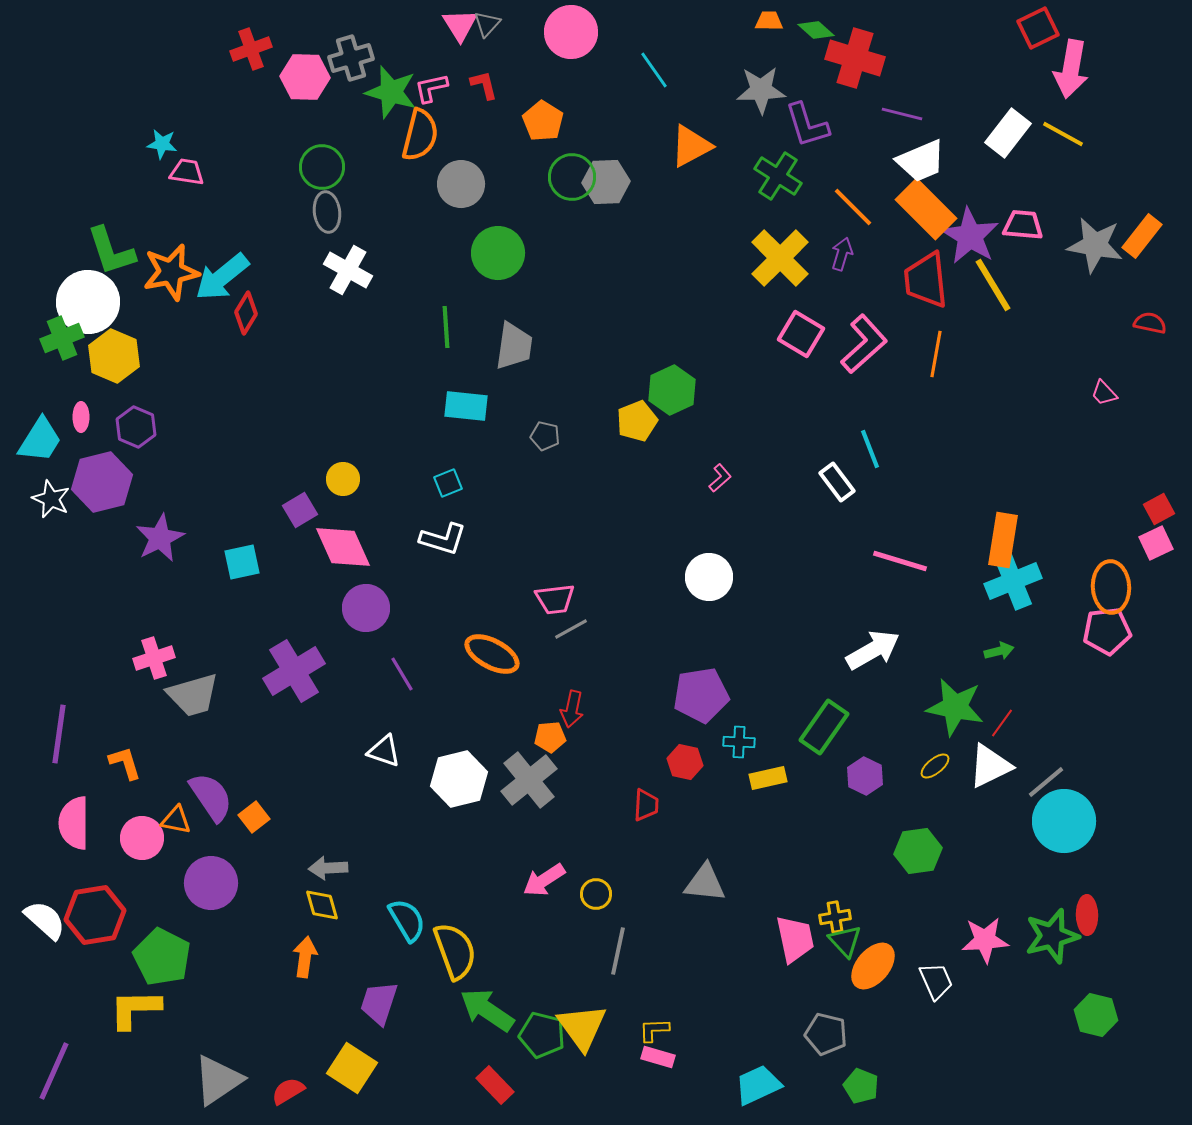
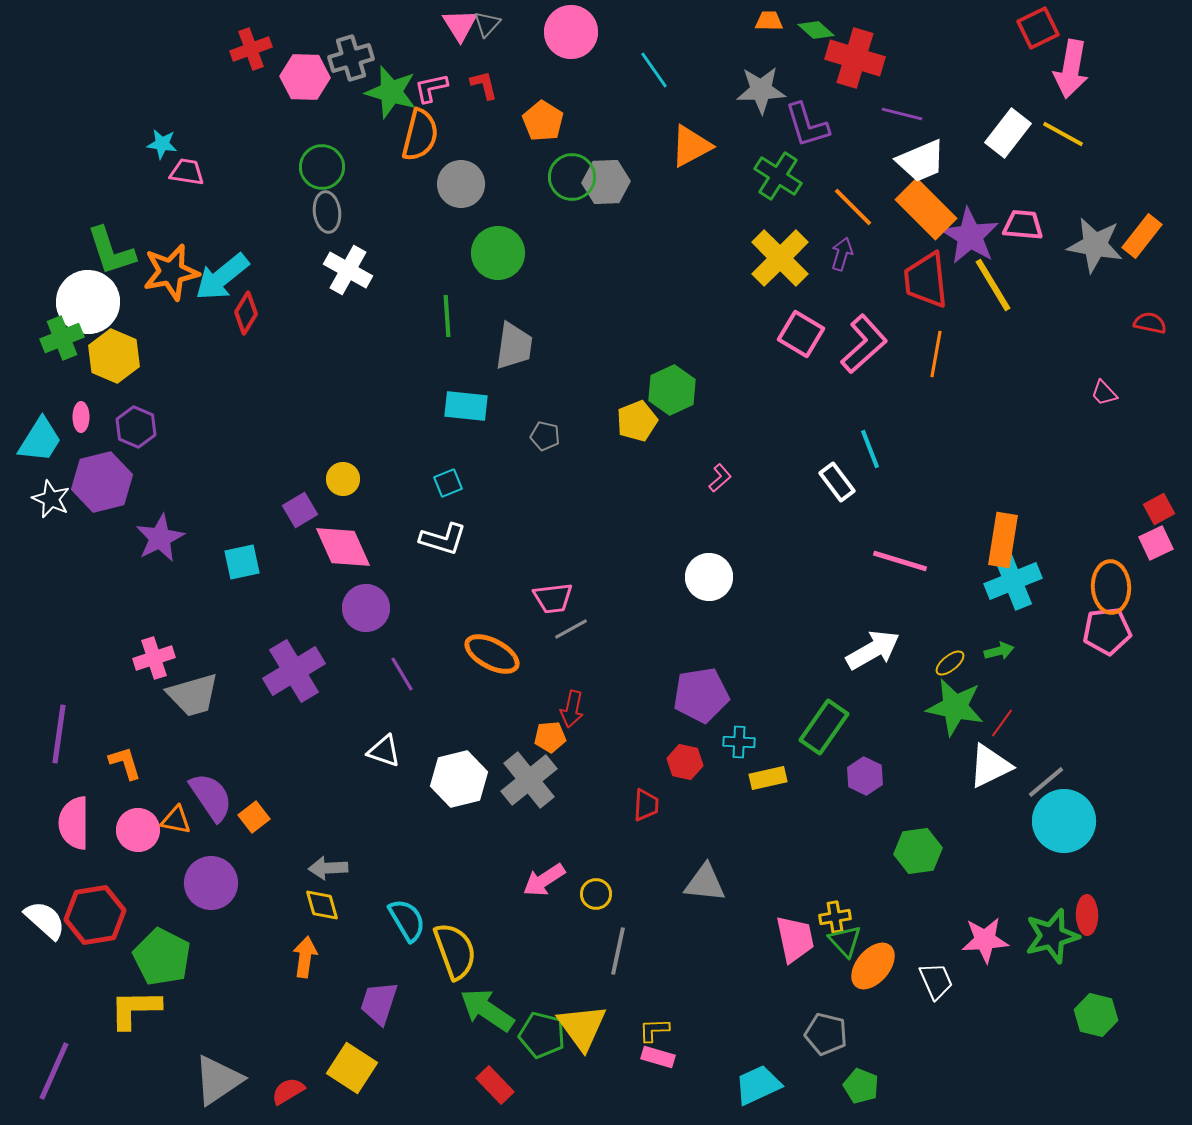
green line at (446, 327): moved 1 px right, 11 px up
pink trapezoid at (555, 599): moved 2 px left, 1 px up
yellow ellipse at (935, 766): moved 15 px right, 103 px up
pink circle at (142, 838): moved 4 px left, 8 px up
